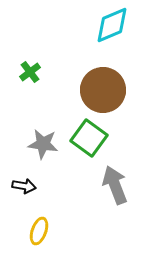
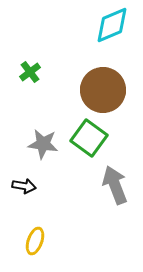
yellow ellipse: moved 4 px left, 10 px down
